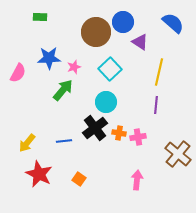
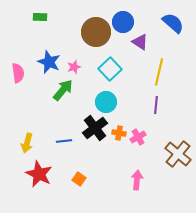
blue star: moved 4 px down; rotated 25 degrees clockwise
pink semicircle: rotated 36 degrees counterclockwise
pink cross: rotated 21 degrees counterclockwise
yellow arrow: rotated 24 degrees counterclockwise
